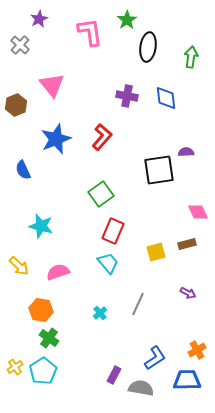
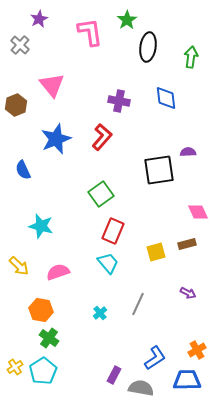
purple cross: moved 8 px left, 5 px down
purple semicircle: moved 2 px right
